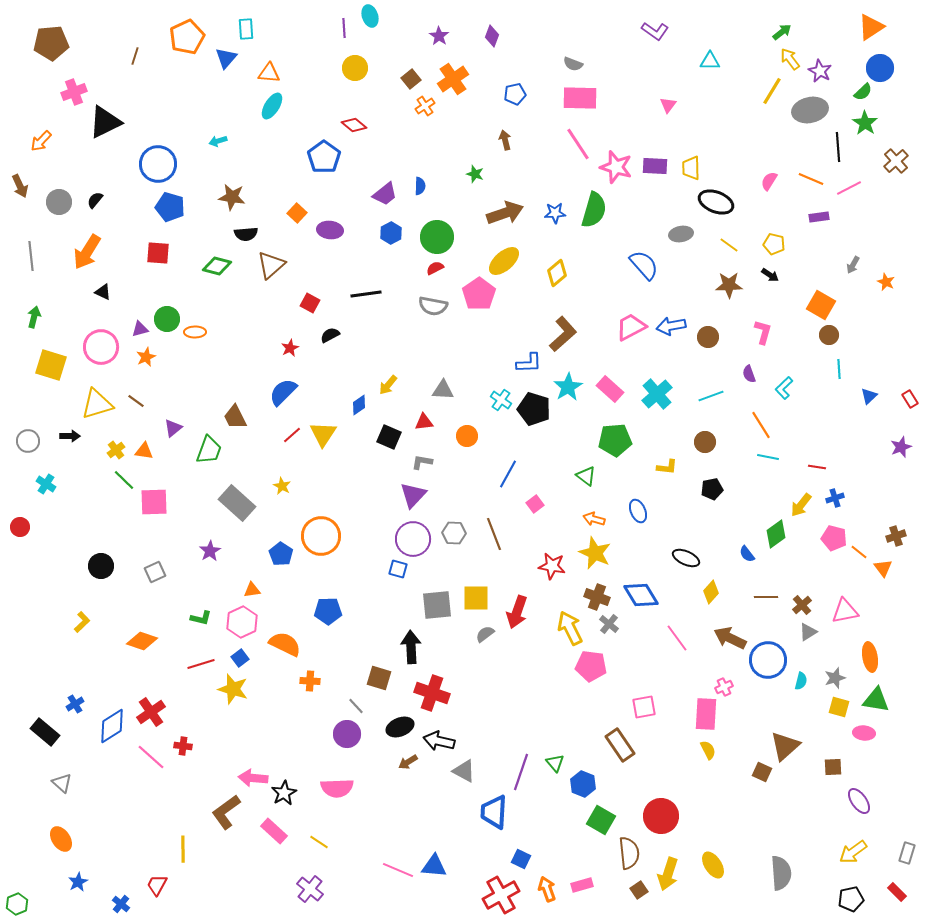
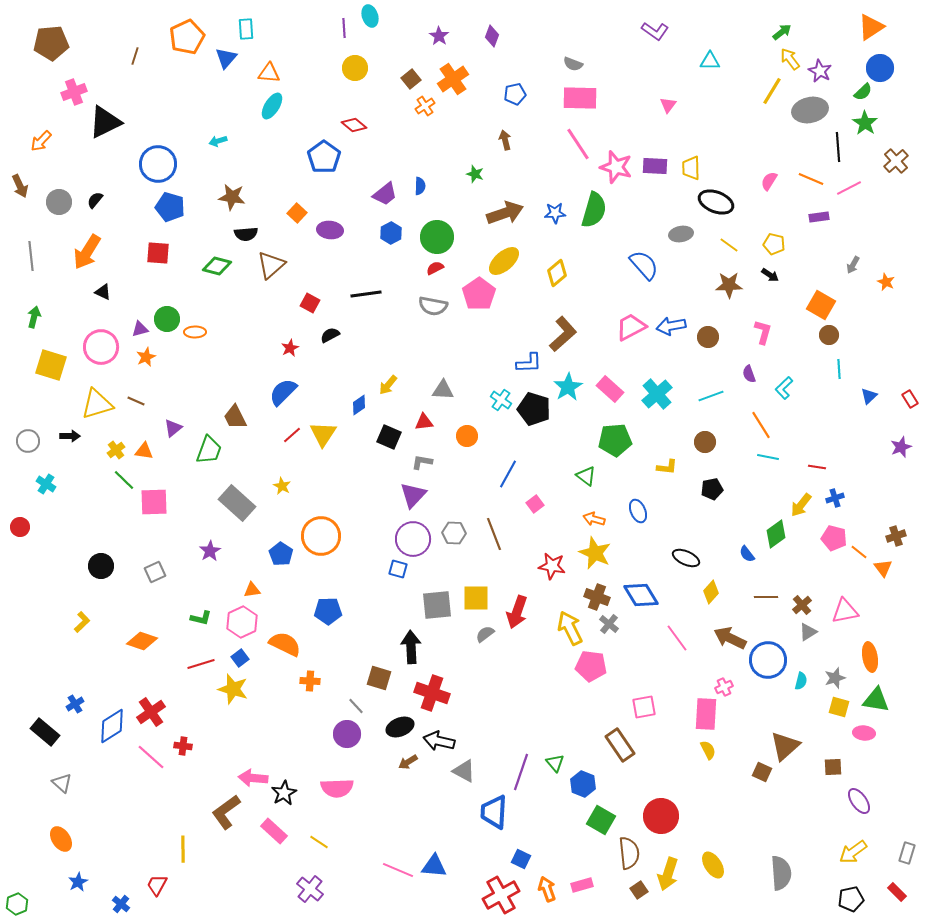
brown line at (136, 401): rotated 12 degrees counterclockwise
